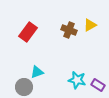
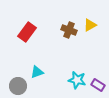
red rectangle: moved 1 px left
gray circle: moved 6 px left, 1 px up
